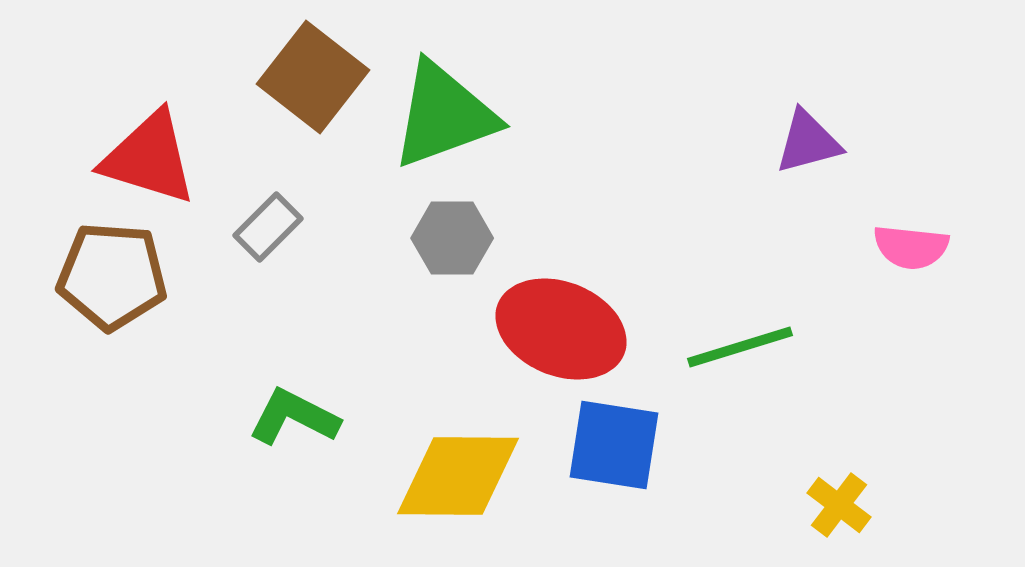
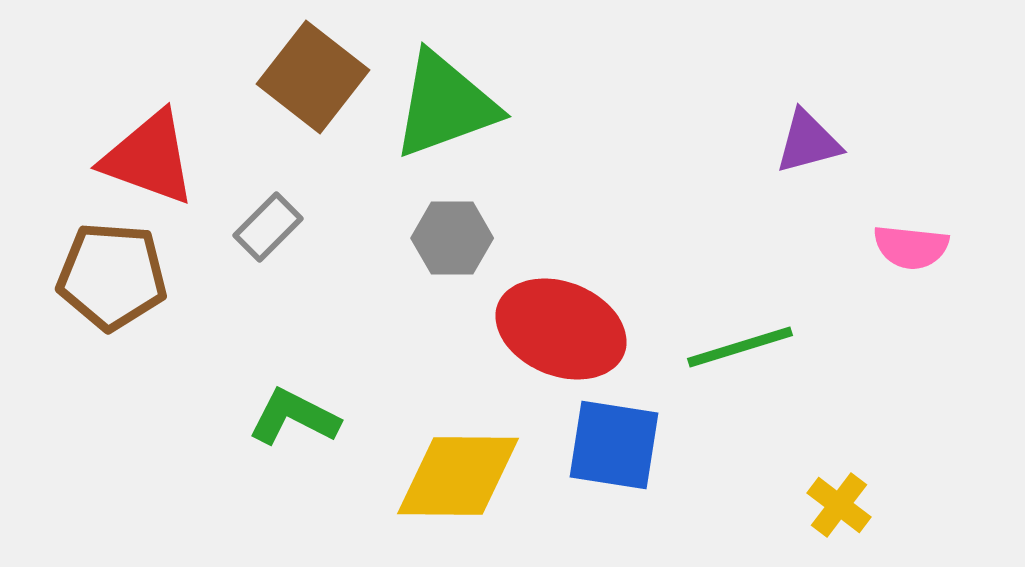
green triangle: moved 1 px right, 10 px up
red triangle: rotated 3 degrees clockwise
